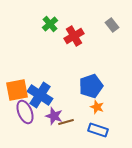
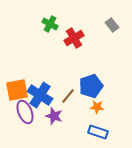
green cross: rotated 21 degrees counterclockwise
red cross: moved 2 px down
orange star: rotated 16 degrees counterclockwise
brown line: moved 2 px right, 26 px up; rotated 35 degrees counterclockwise
blue rectangle: moved 2 px down
